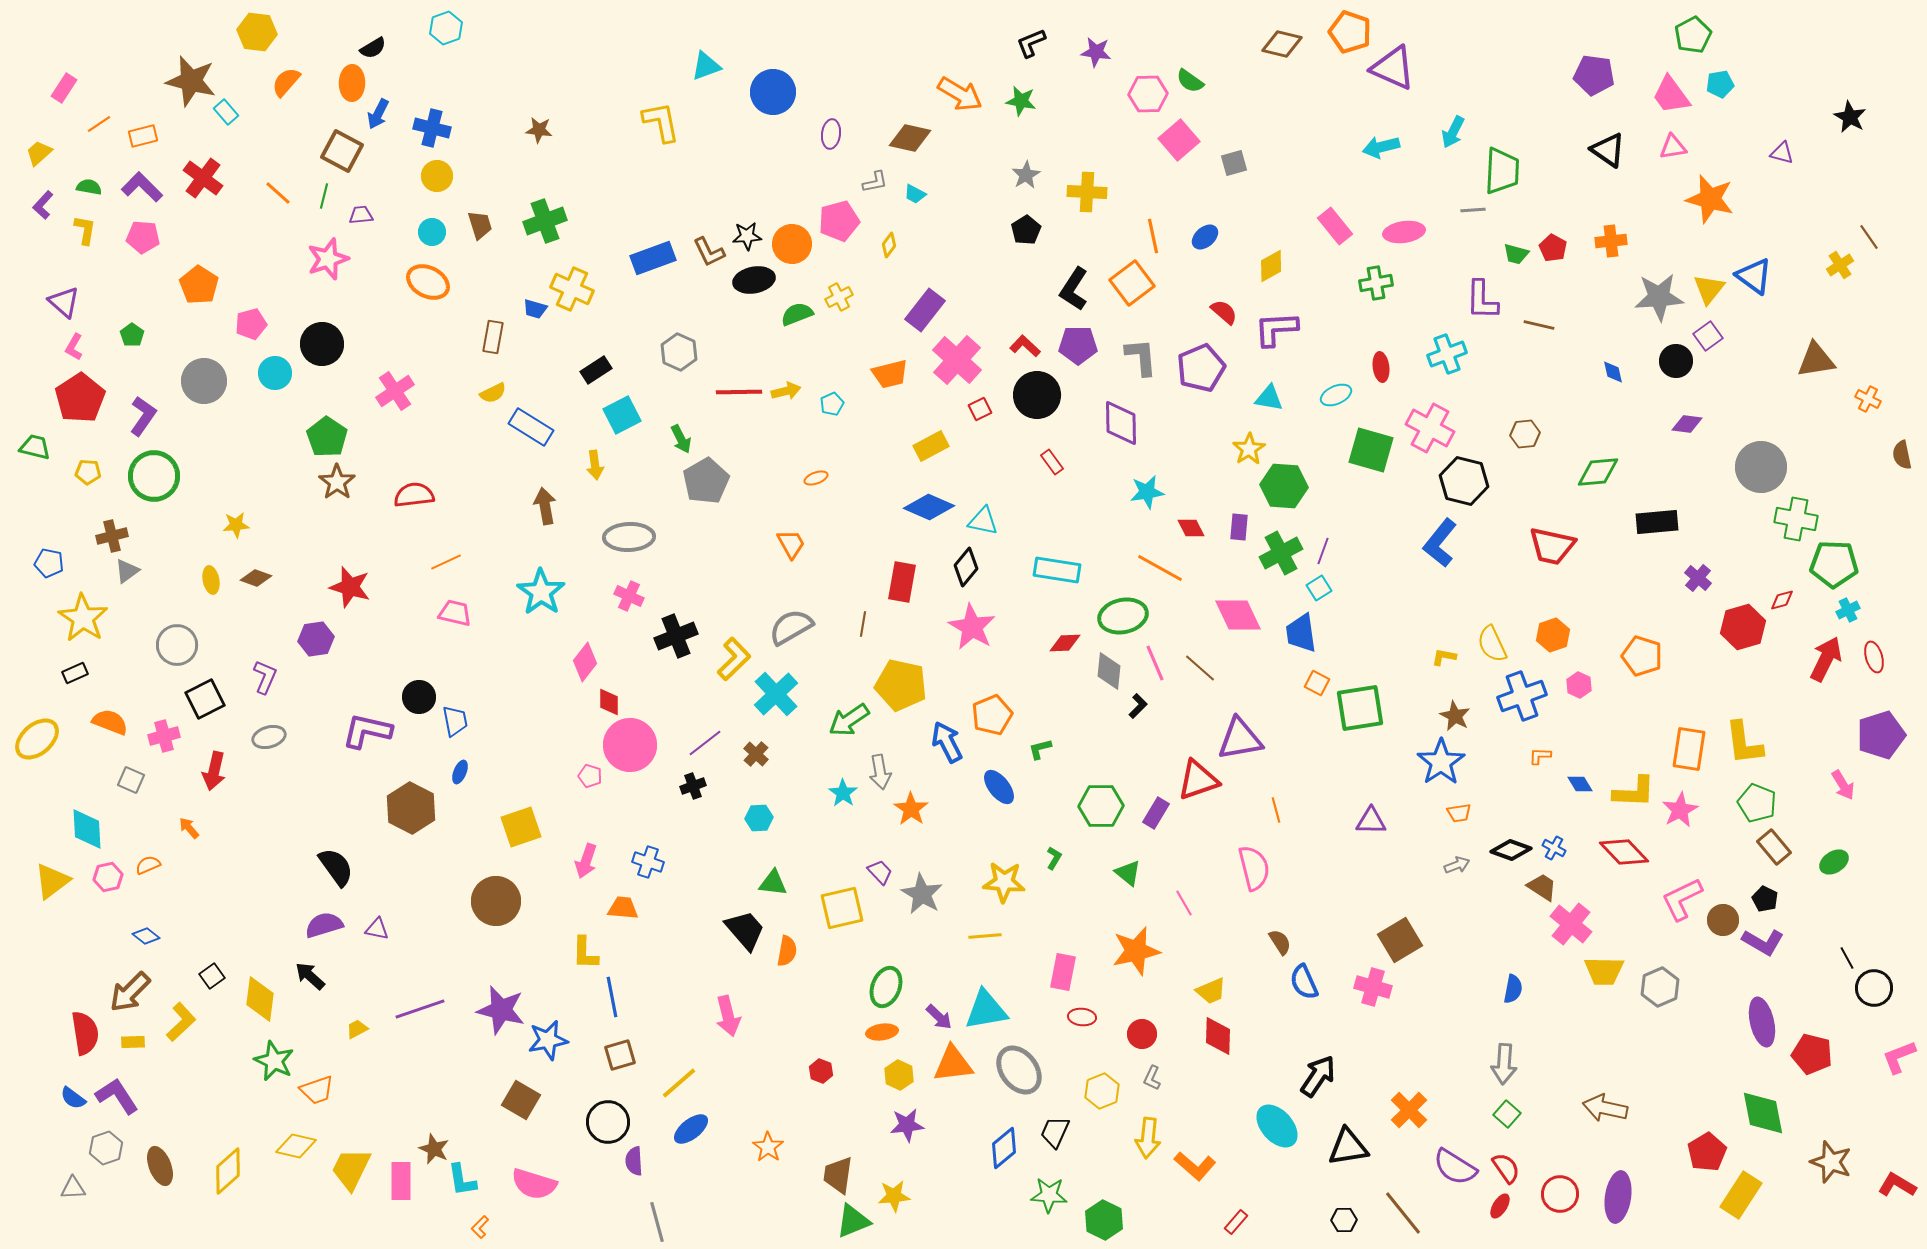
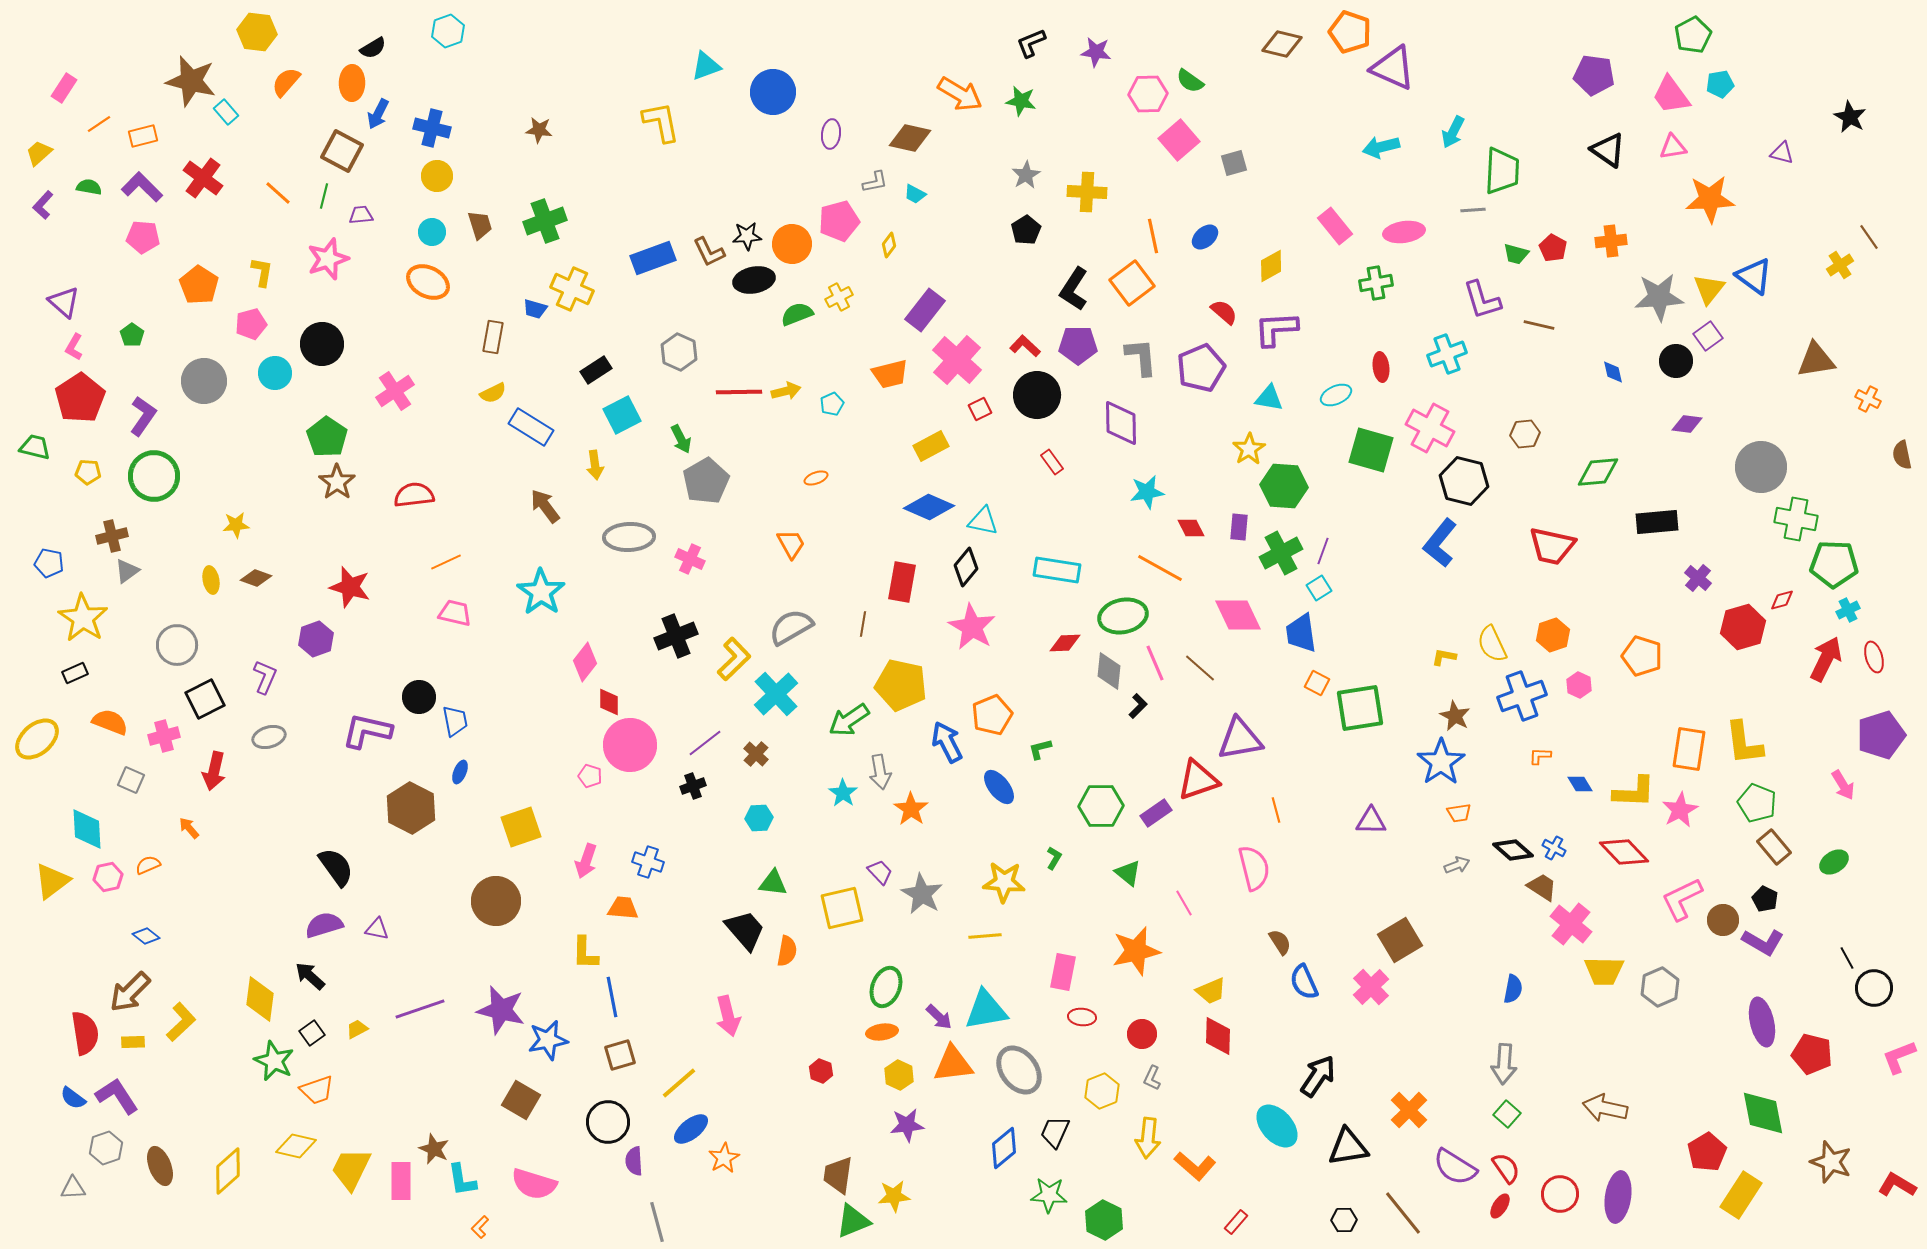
cyan hexagon at (446, 28): moved 2 px right, 3 px down
orange star at (1710, 199): rotated 18 degrees counterclockwise
yellow L-shape at (85, 230): moved 177 px right, 42 px down
purple L-shape at (1482, 300): rotated 18 degrees counterclockwise
brown arrow at (545, 506): rotated 27 degrees counterclockwise
pink cross at (629, 596): moved 61 px right, 37 px up
purple hexagon at (316, 639): rotated 12 degrees counterclockwise
purple rectangle at (1156, 813): rotated 24 degrees clockwise
black diamond at (1511, 850): moved 2 px right; rotated 21 degrees clockwise
black square at (212, 976): moved 100 px right, 57 px down
pink cross at (1373, 987): moved 2 px left; rotated 30 degrees clockwise
orange star at (768, 1147): moved 44 px left, 11 px down; rotated 8 degrees clockwise
